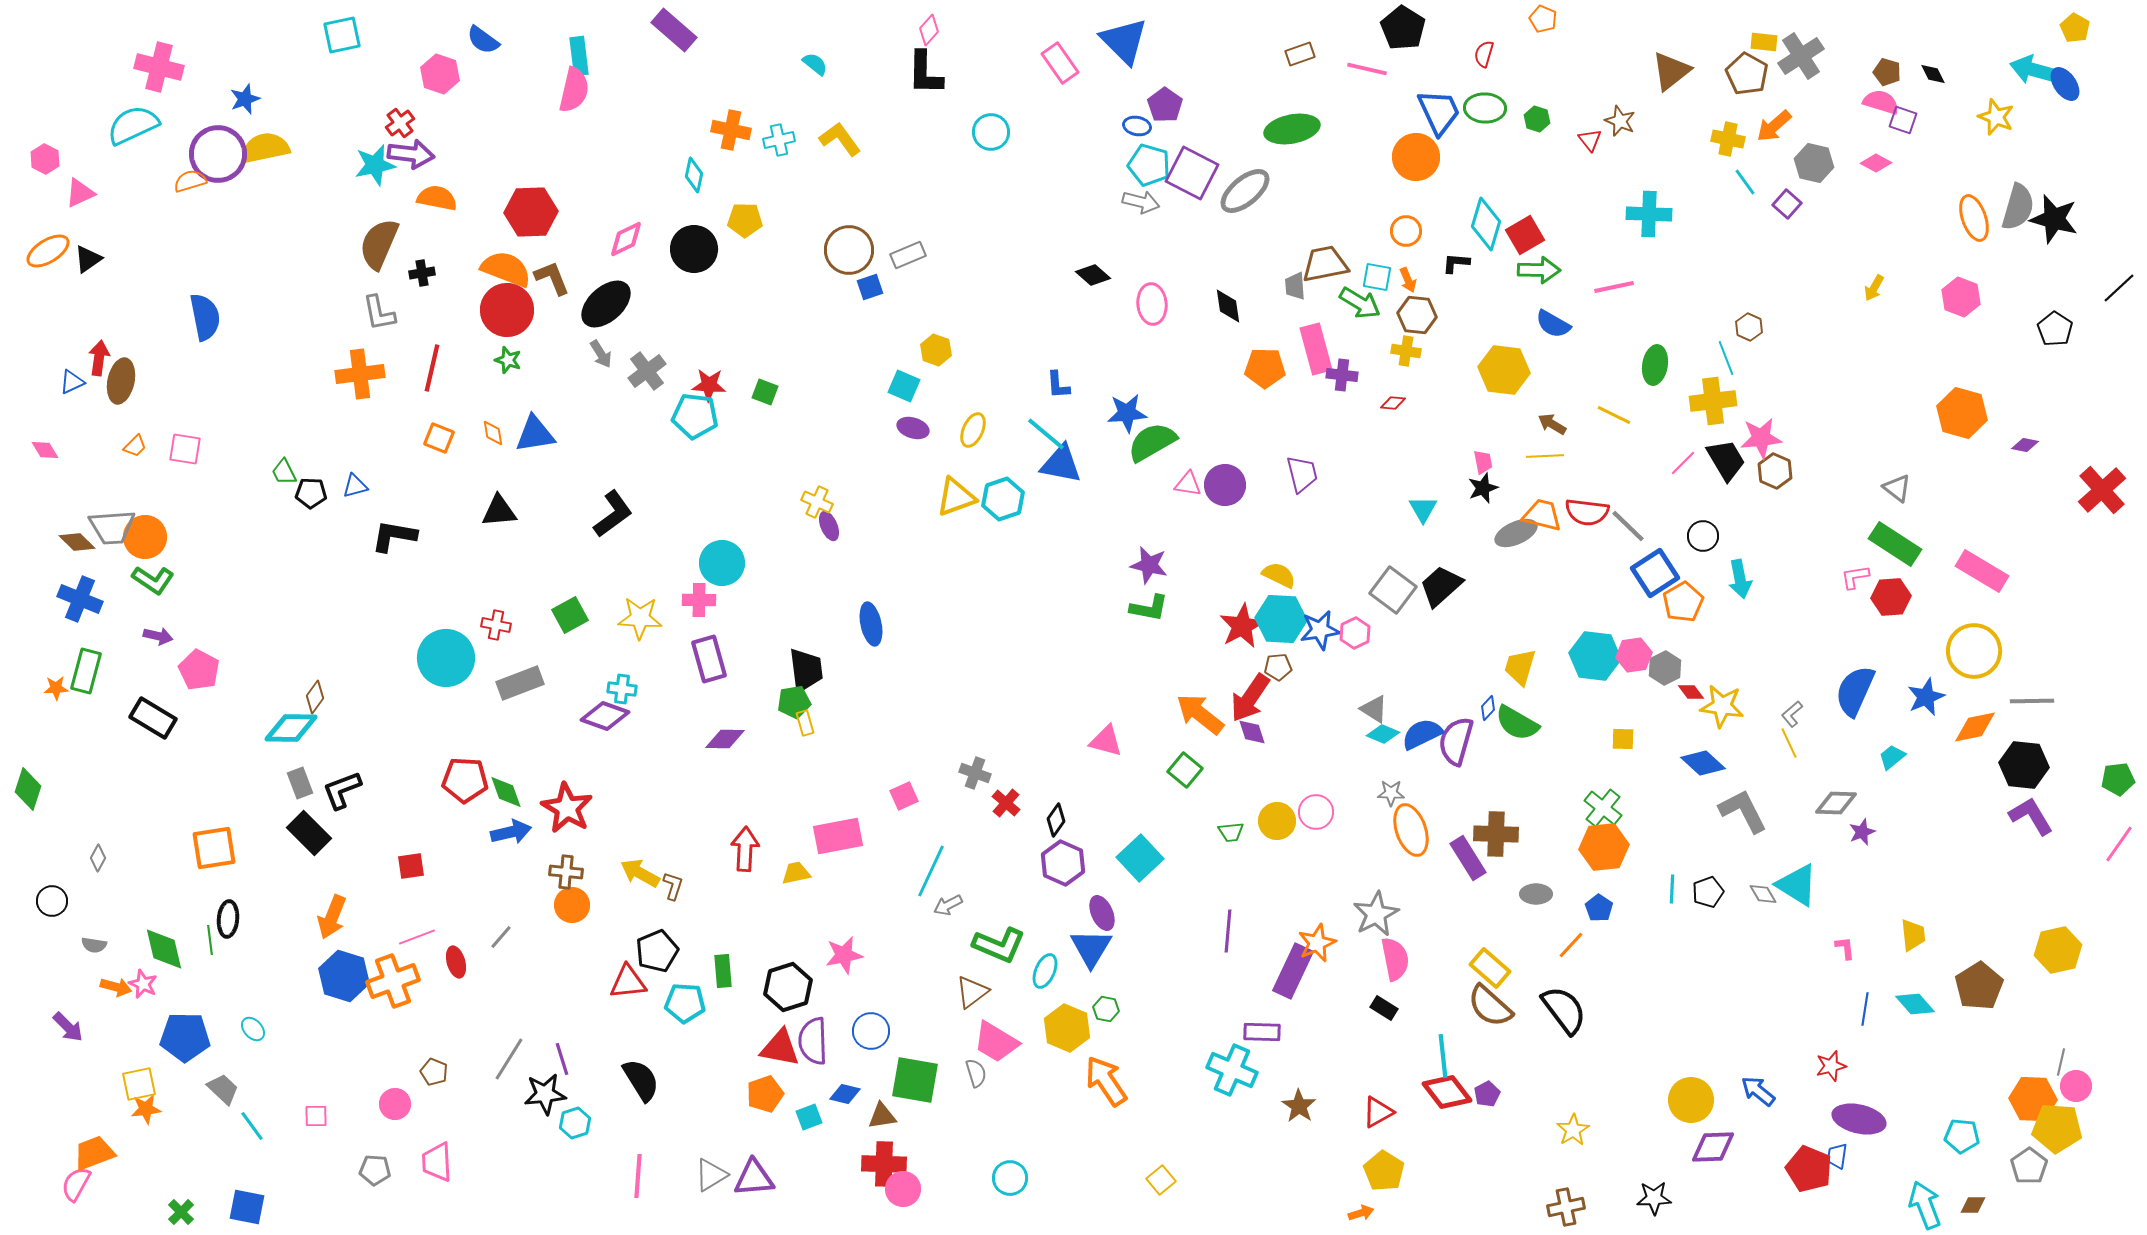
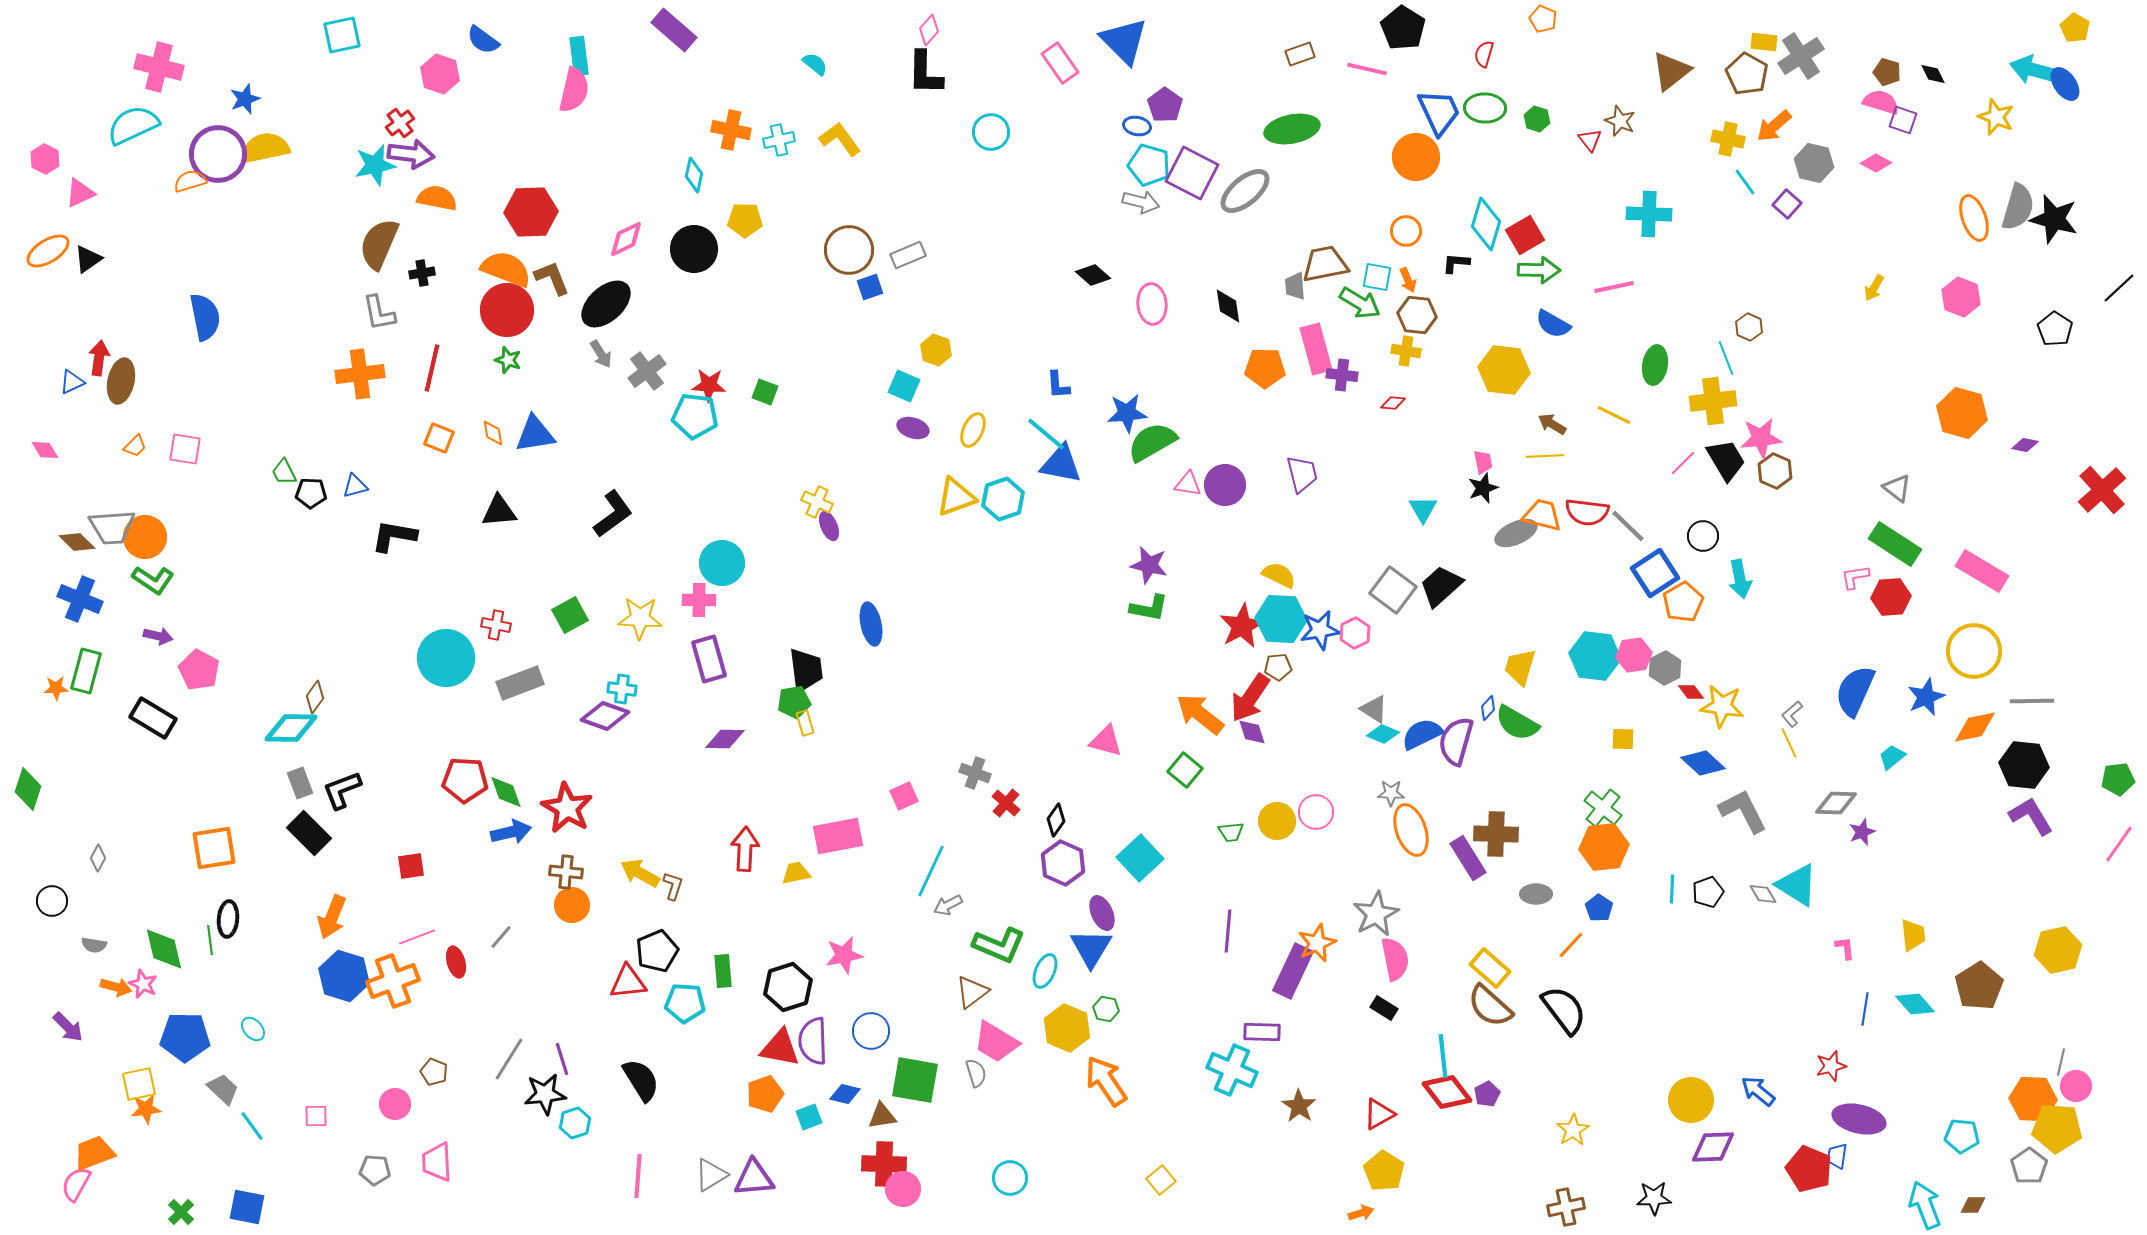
red triangle at (1378, 1112): moved 1 px right, 2 px down
